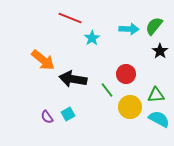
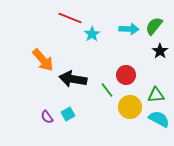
cyan star: moved 4 px up
orange arrow: rotated 10 degrees clockwise
red circle: moved 1 px down
